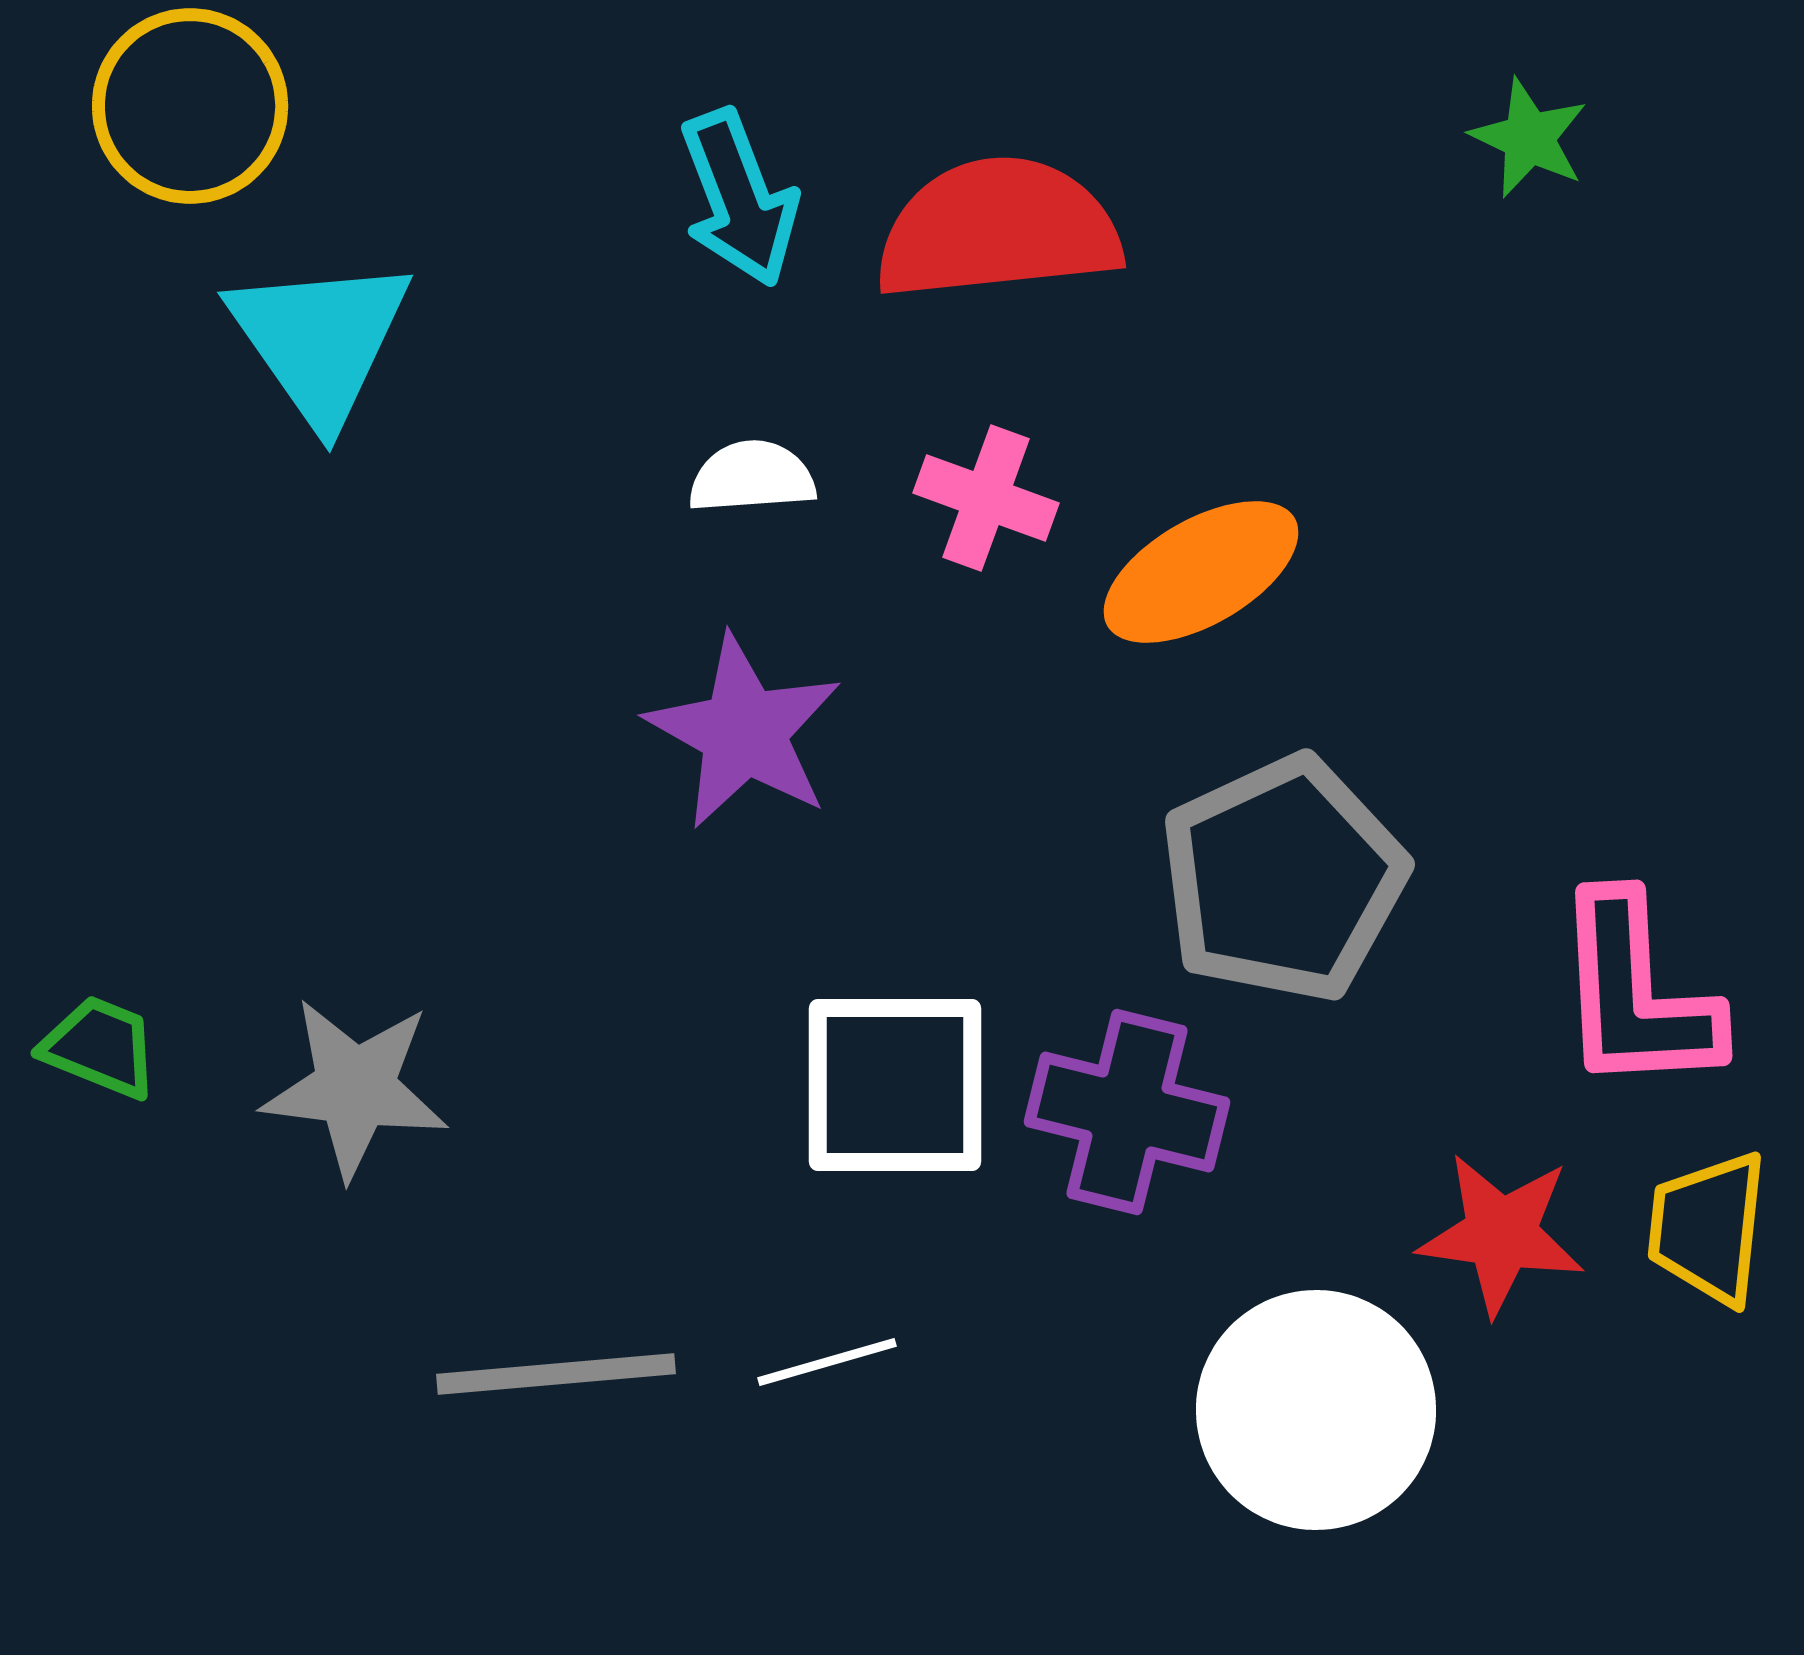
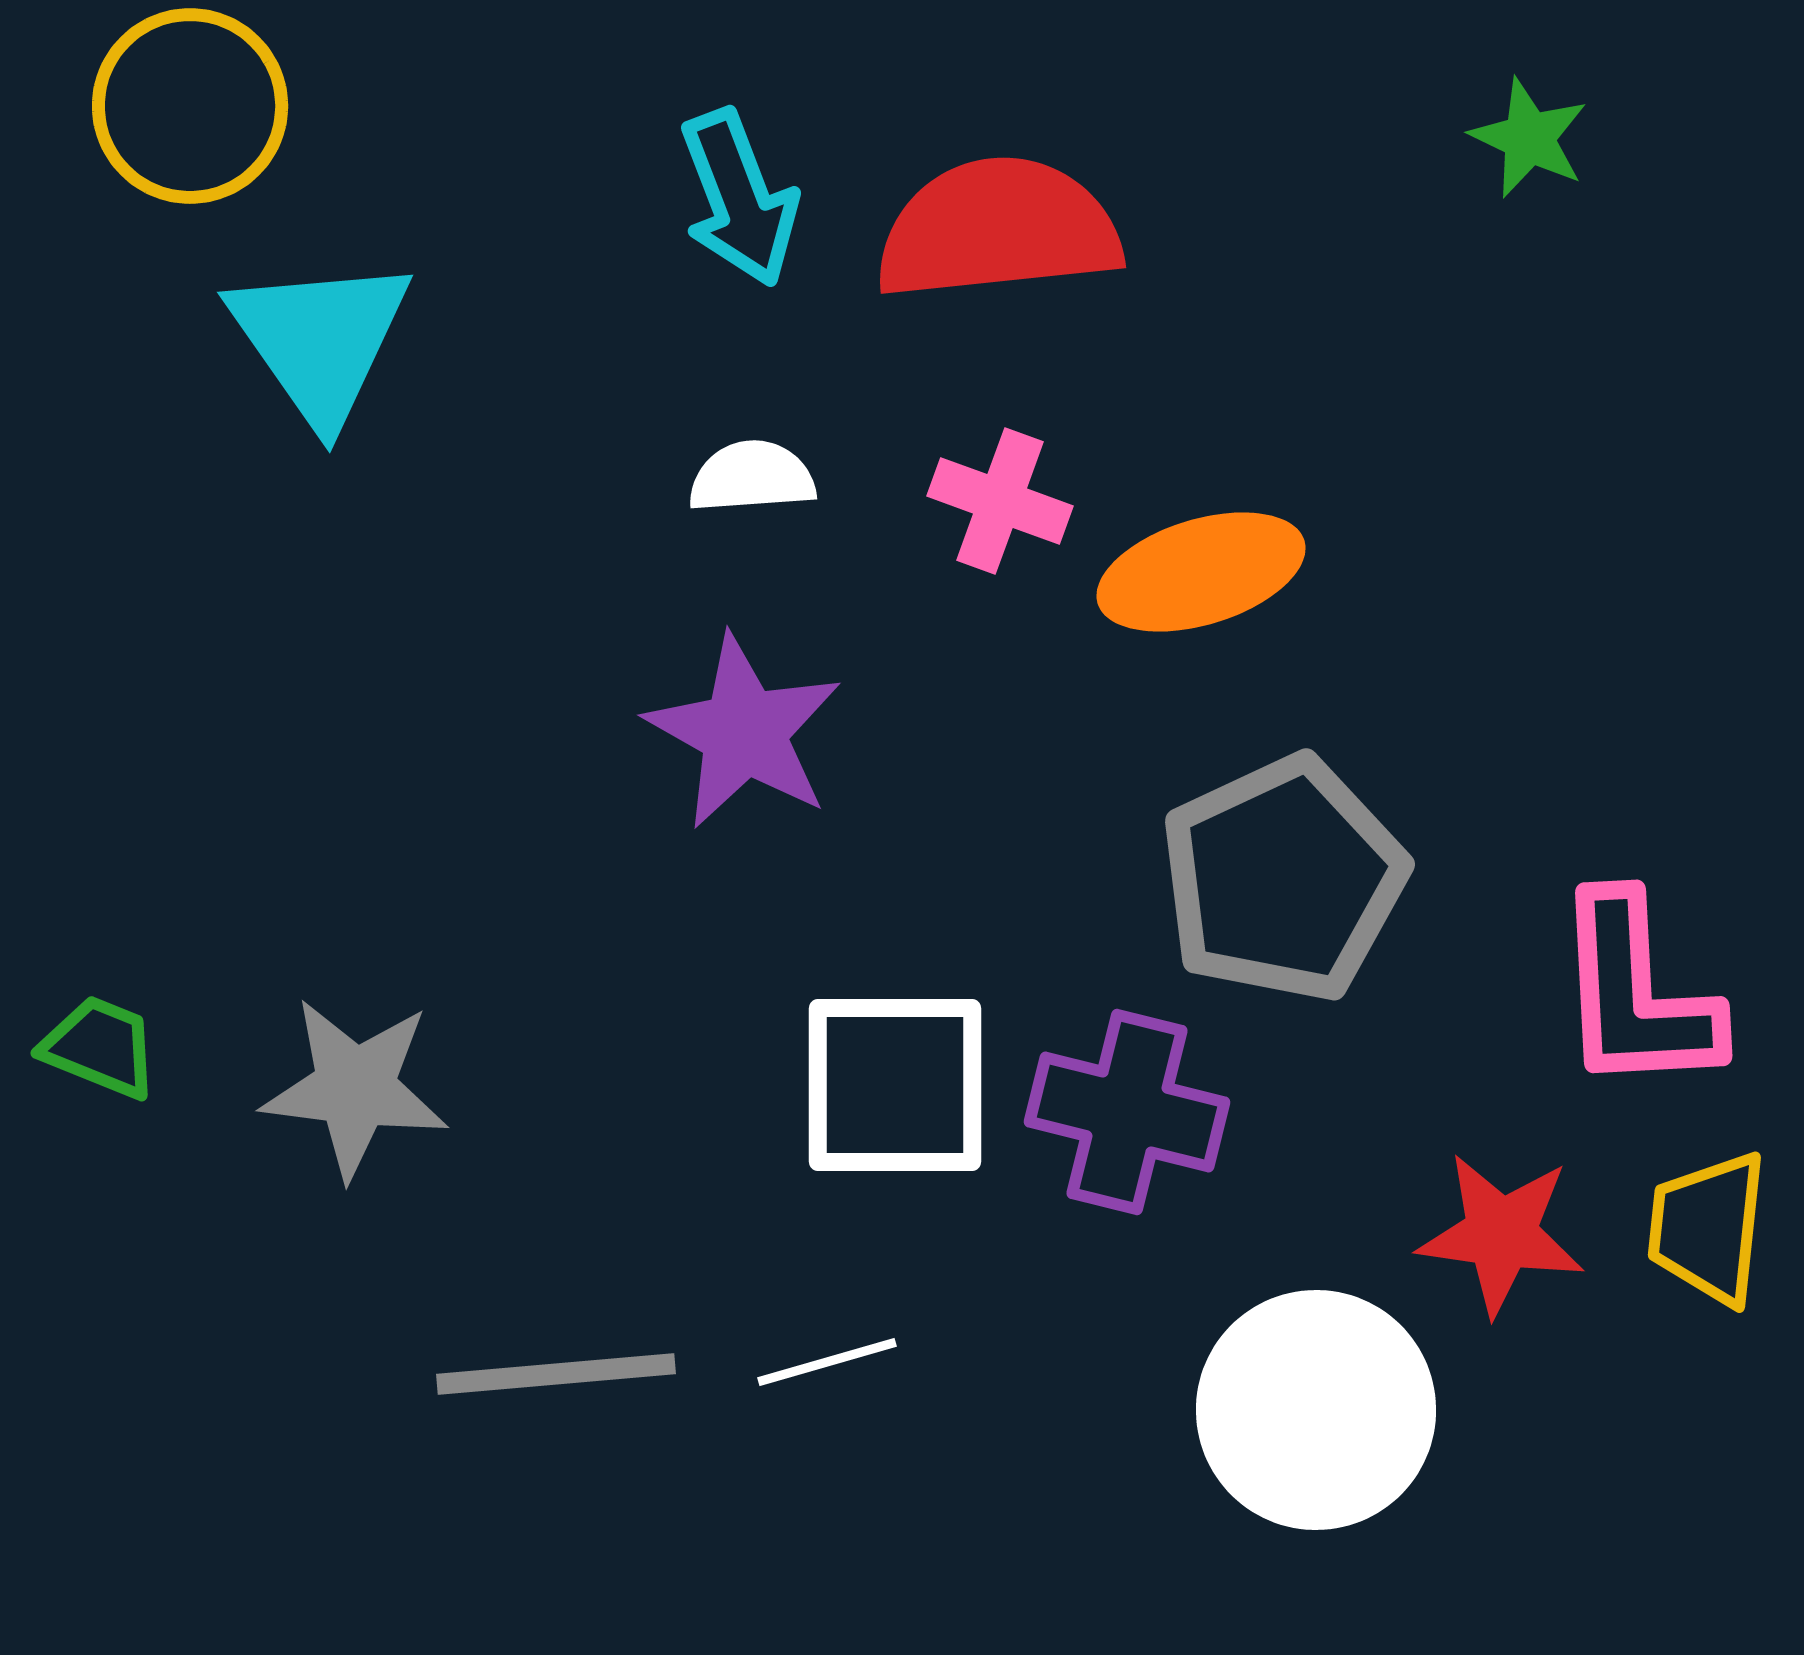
pink cross: moved 14 px right, 3 px down
orange ellipse: rotated 13 degrees clockwise
